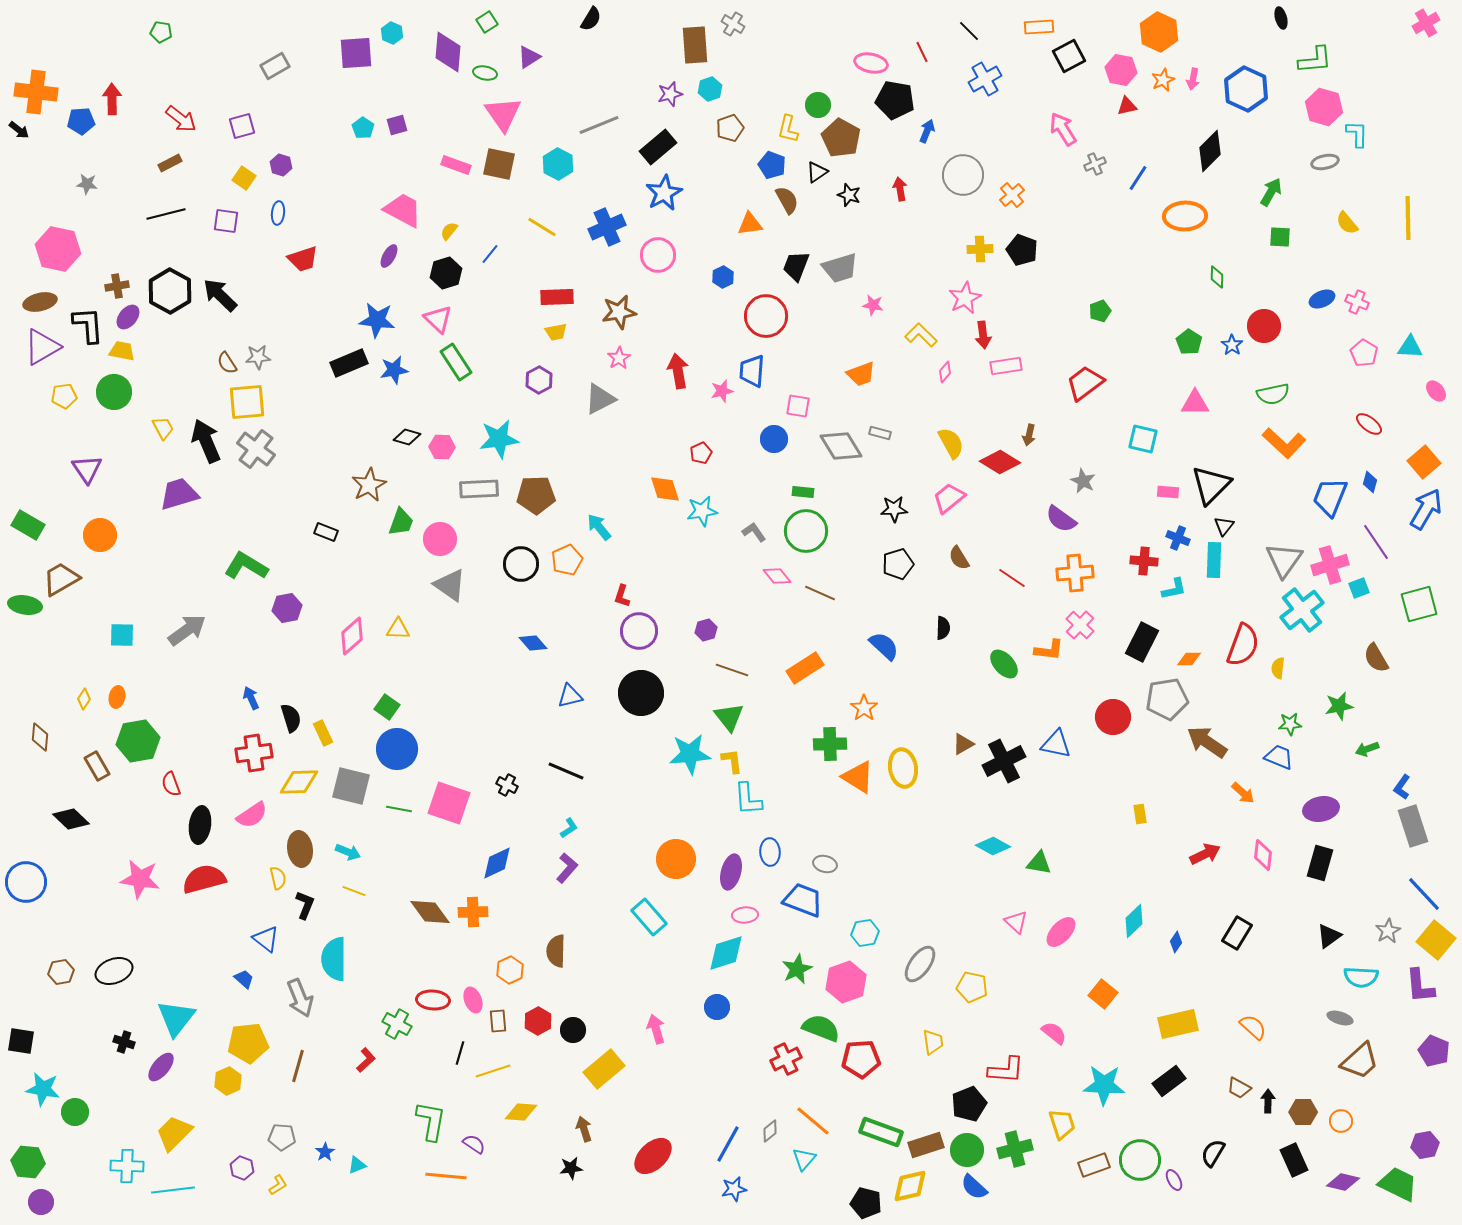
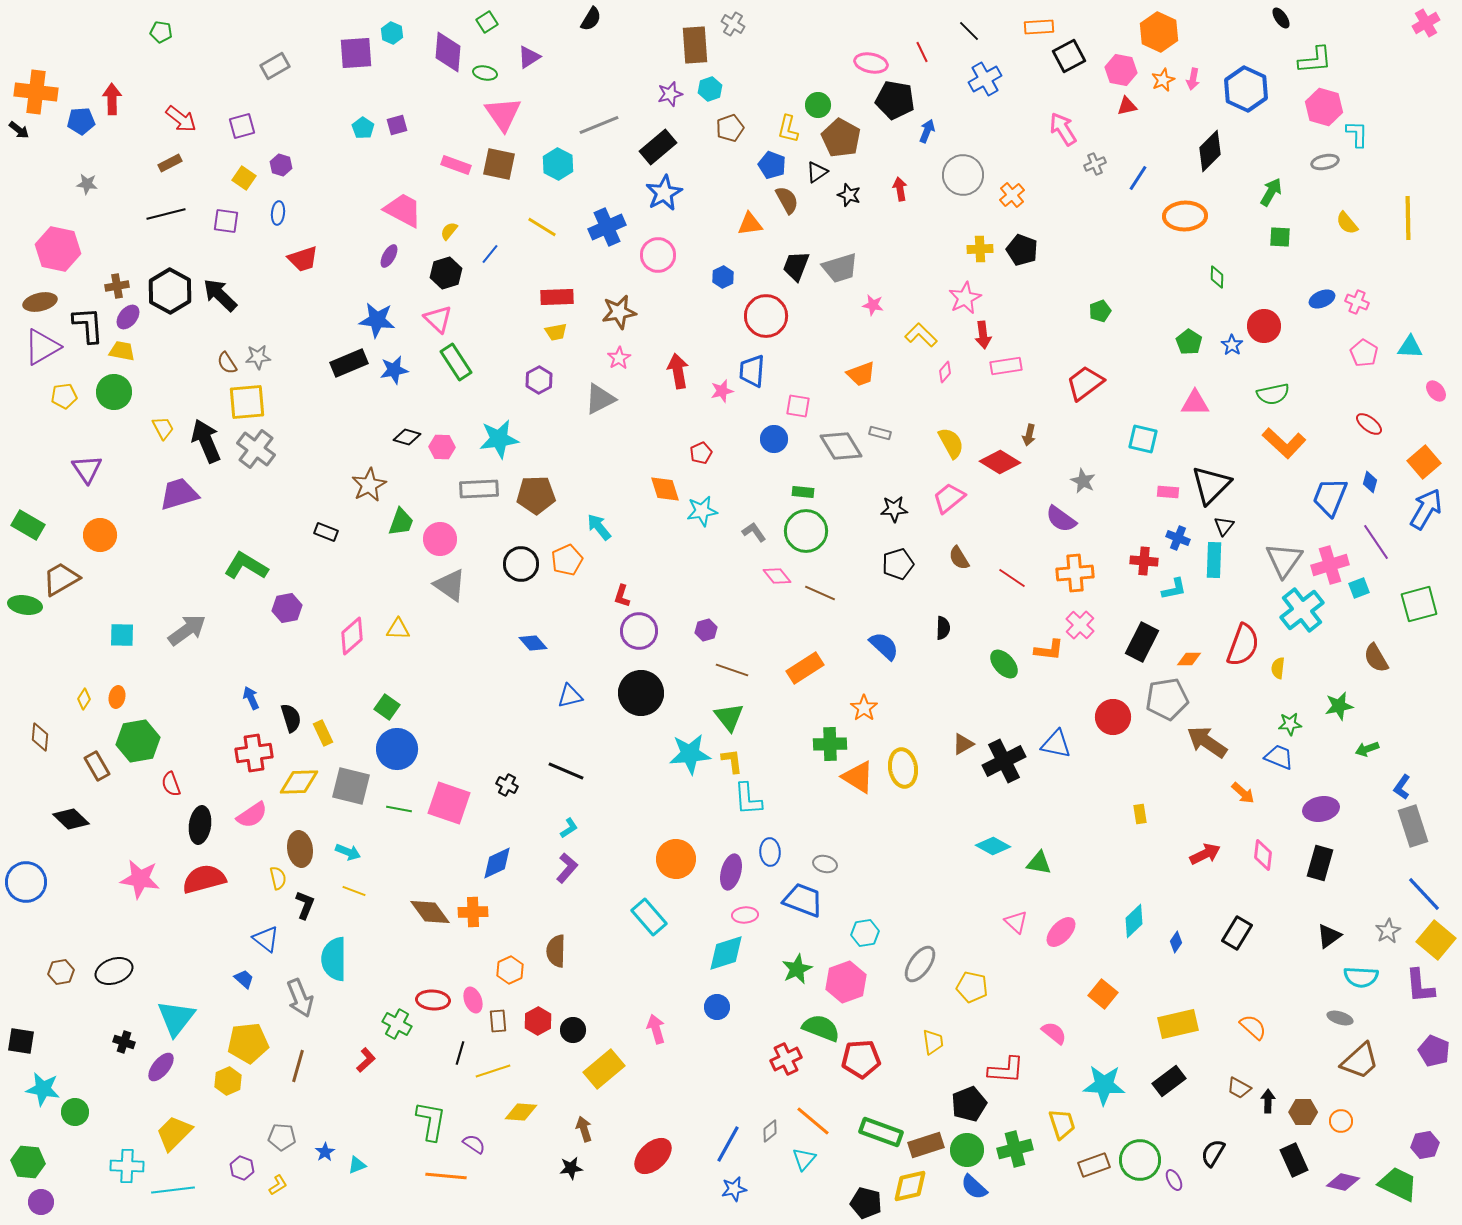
black ellipse at (1281, 18): rotated 20 degrees counterclockwise
